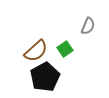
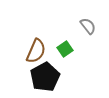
gray semicircle: rotated 60 degrees counterclockwise
brown semicircle: rotated 25 degrees counterclockwise
